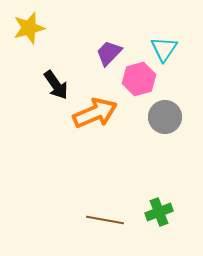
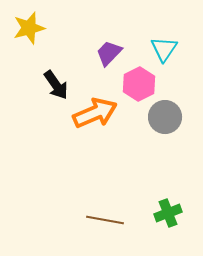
pink hexagon: moved 5 px down; rotated 12 degrees counterclockwise
green cross: moved 9 px right, 1 px down
